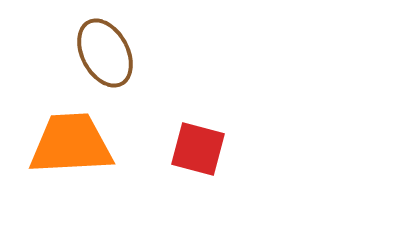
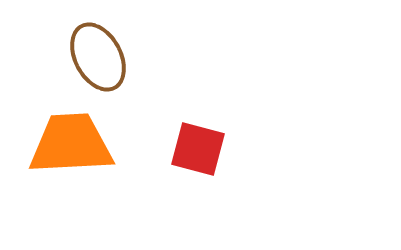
brown ellipse: moved 7 px left, 4 px down
